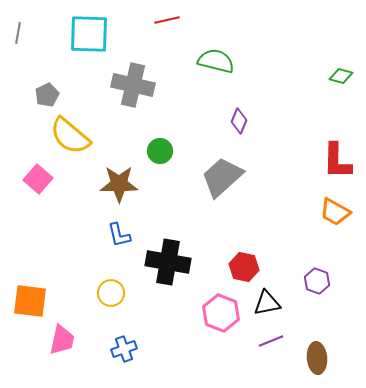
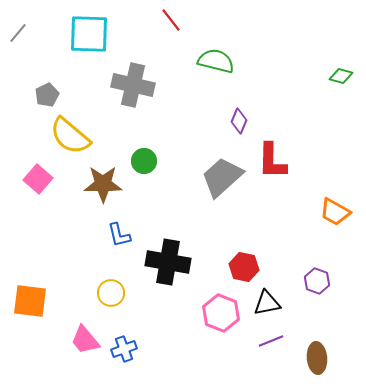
red line: moved 4 px right; rotated 65 degrees clockwise
gray line: rotated 30 degrees clockwise
green circle: moved 16 px left, 10 px down
red L-shape: moved 65 px left
brown star: moved 16 px left
pink trapezoid: moved 23 px right; rotated 128 degrees clockwise
